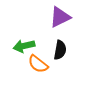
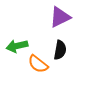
green arrow: moved 7 px left
